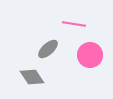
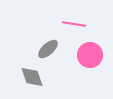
gray diamond: rotated 15 degrees clockwise
